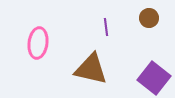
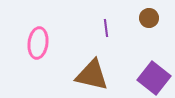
purple line: moved 1 px down
brown triangle: moved 1 px right, 6 px down
